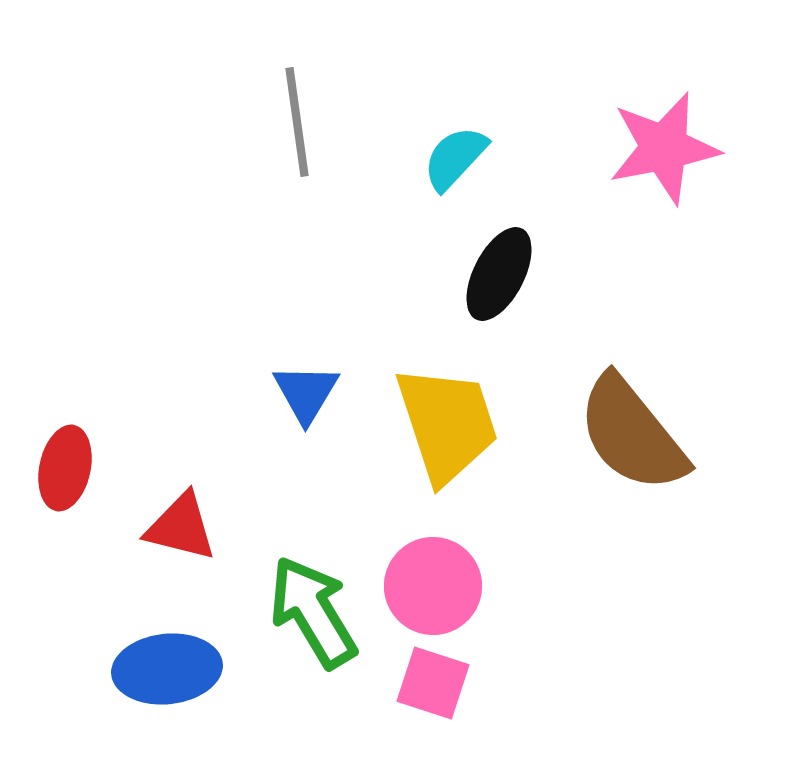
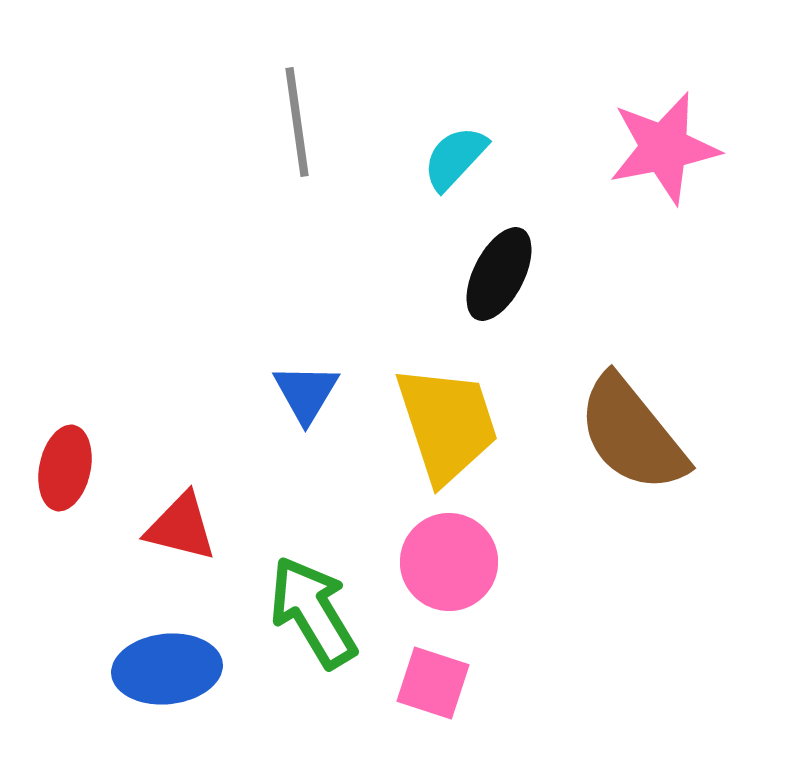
pink circle: moved 16 px right, 24 px up
